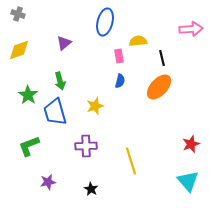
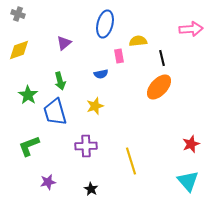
blue ellipse: moved 2 px down
blue semicircle: moved 19 px left, 7 px up; rotated 64 degrees clockwise
